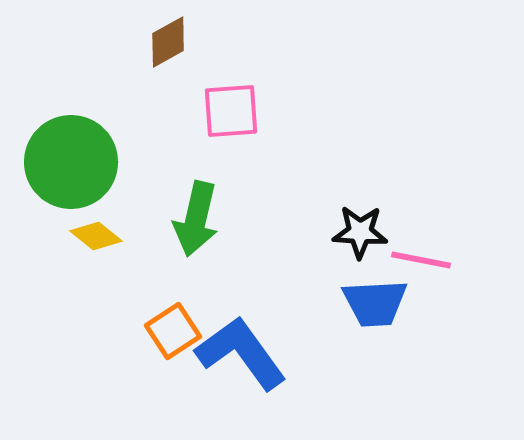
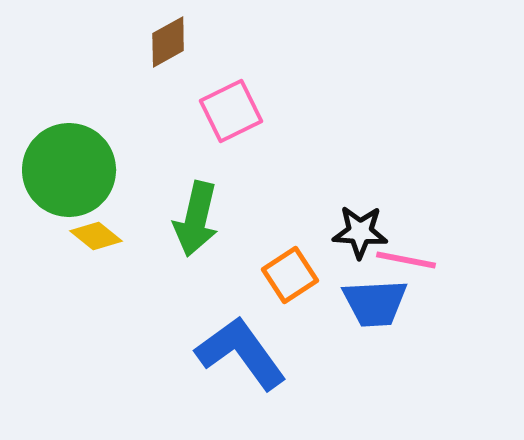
pink square: rotated 22 degrees counterclockwise
green circle: moved 2 px left, 8 px down
pink line: moved 15 px left
orange square: moved 117 px right, 56 px up
